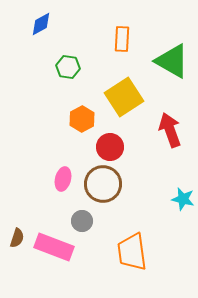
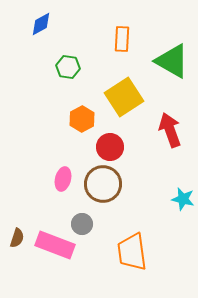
gray circle: moved 3 px down
pink rectangle: moved 1 px right, 2 px up
